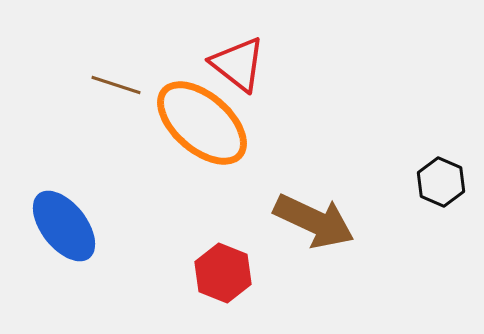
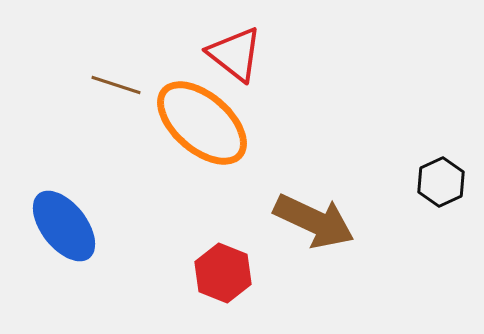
red triangle: moved 3 px left, 10 px up
black hexagon: rotated 12 degrees clockwise
